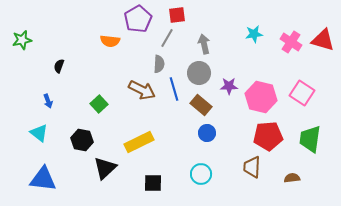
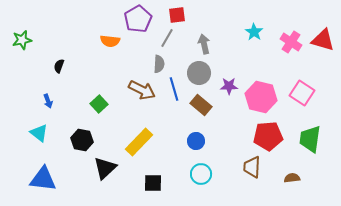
cyan star: moved 2 px up; rotated 30 degrees counterclockwise
blue circle: moved 11 px left, 8 px down
yellow rectangle: rotated 20 degrees counterclockwise
